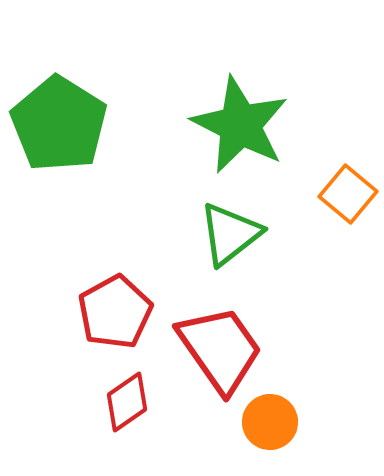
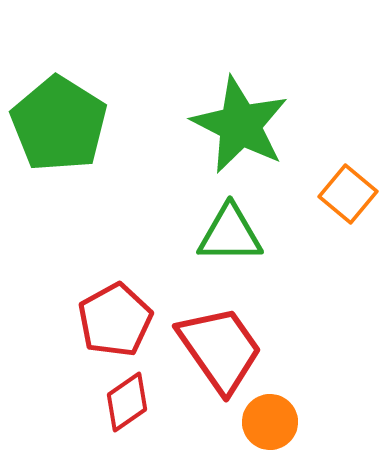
green triangle: rotated 38 degrees clockwise
red pentagon: moved 8 px down
